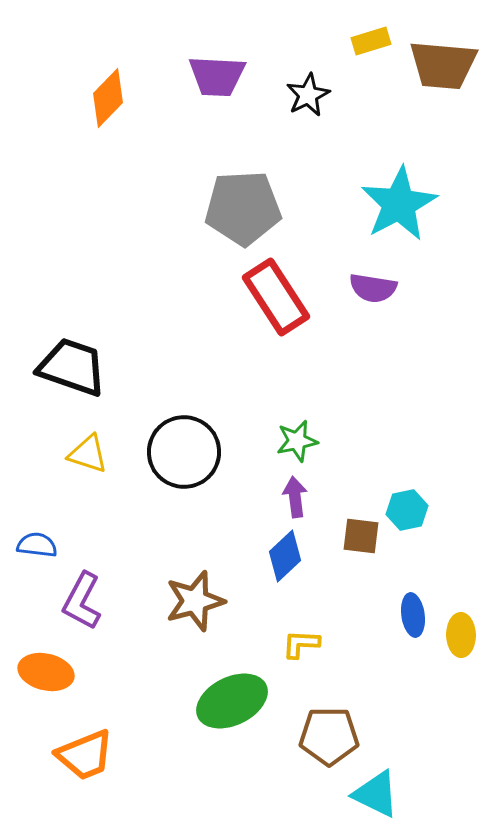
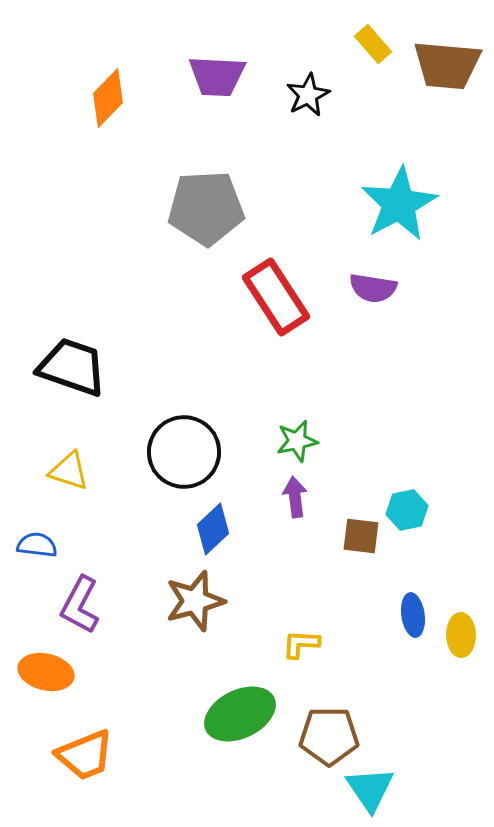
yellow rectangle: moved 2 px right, 3 px down; rotated 66 degrees clockwise
brown trapezoid: moved 4 px right
gray pentagon: moved 37 px left
yellow triangle: moved 19 px left, 17 px down
blue diamond: moved 72 px left, 27 px up
purple L-shape: moved 2 px left, 4 px down
green ellipse: moved 8 px right, 13 px down
cyan triangle: moved 6 px left, 5 px up; rotated 30 degrees clockwise
